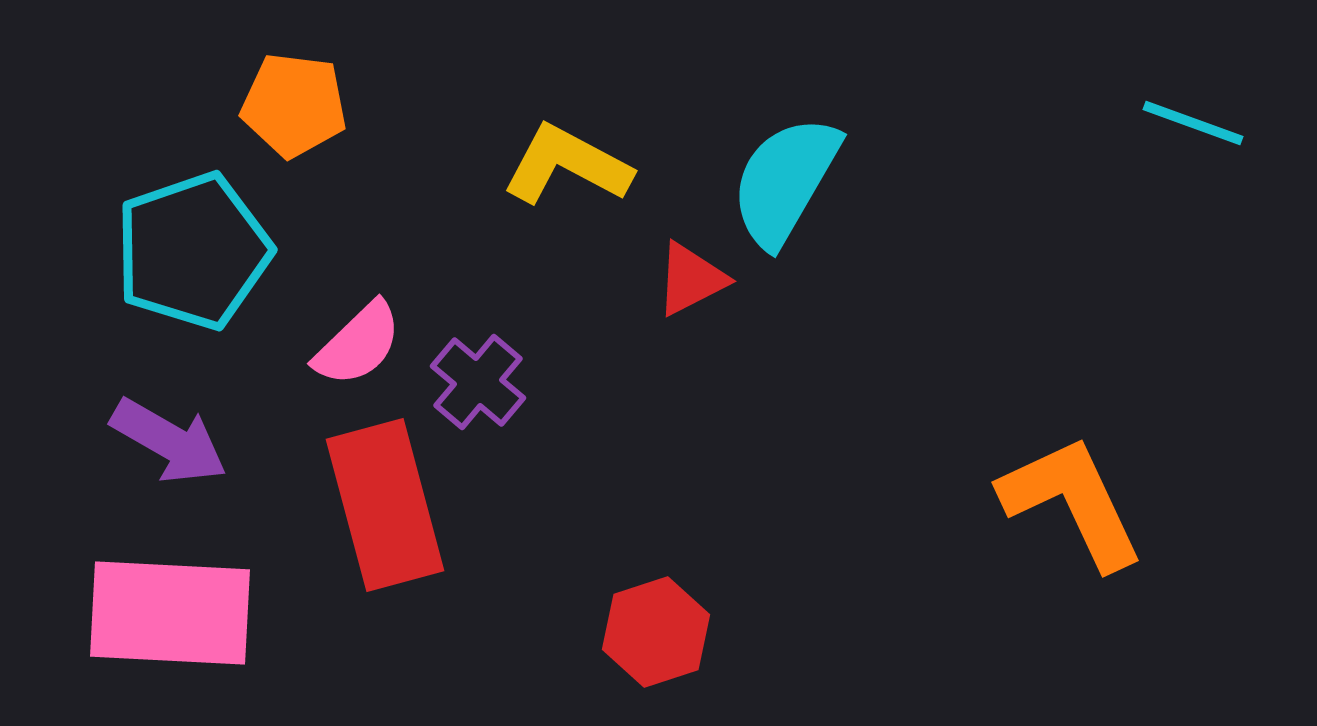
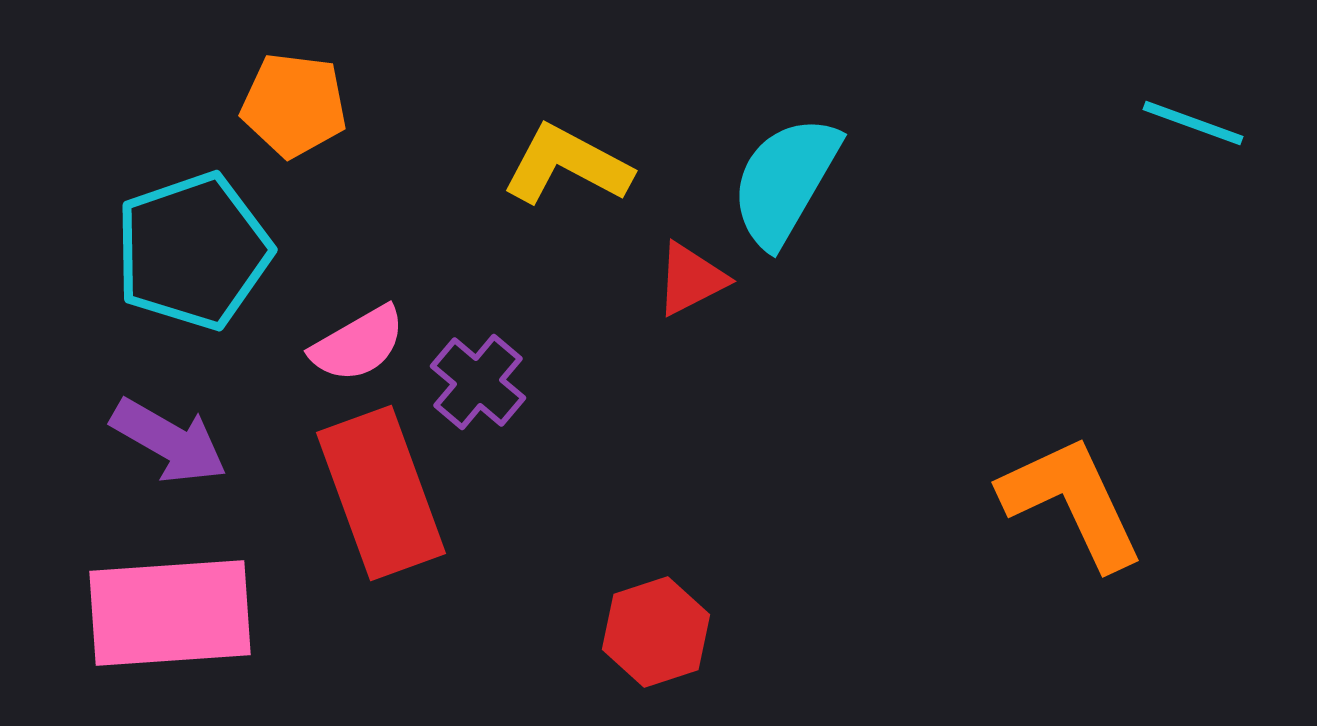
pink semicircle: rotated 14 degrees clockwise
red rectangle: moved 4 px left, 12 px up; rotated 5 degrees counterclockwise
pink rectangle: rotated 7 degrees counterclockwise
